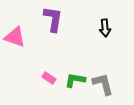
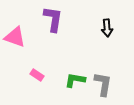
black arrow: moved 2 px right
pink rectangle: moved 12 px left, 3 px up
gray L-shape: rotated 25 degrees clockwise
